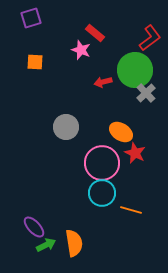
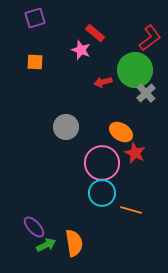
purple square: moved 4 px right
